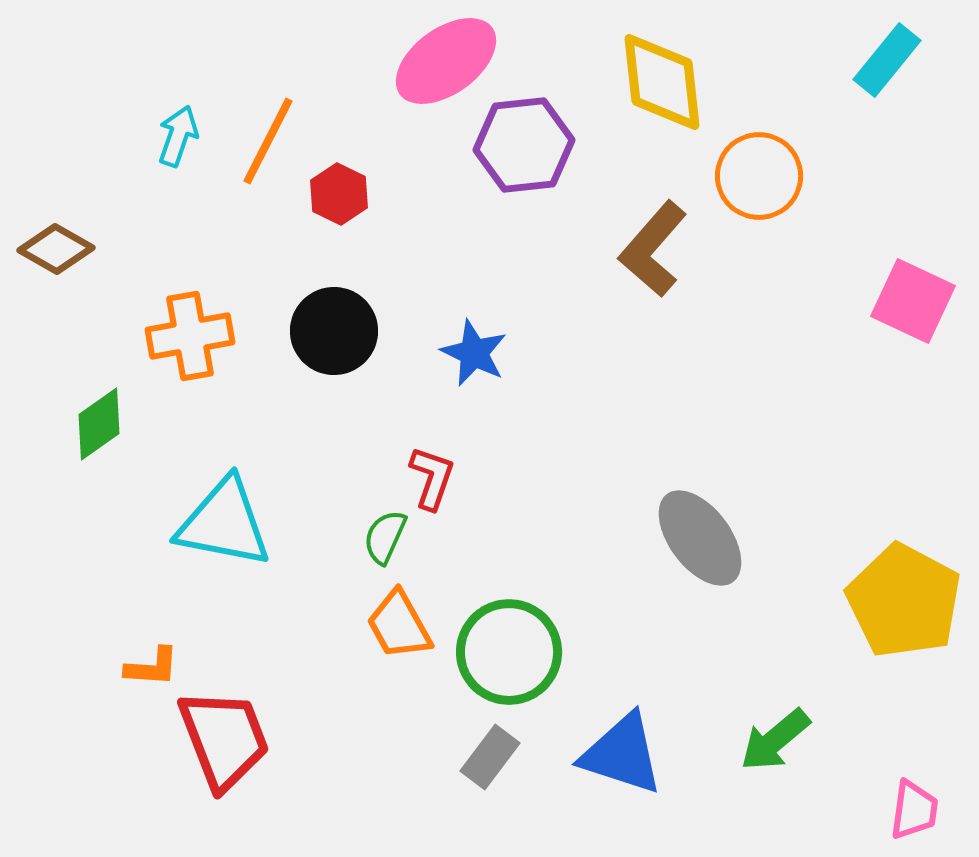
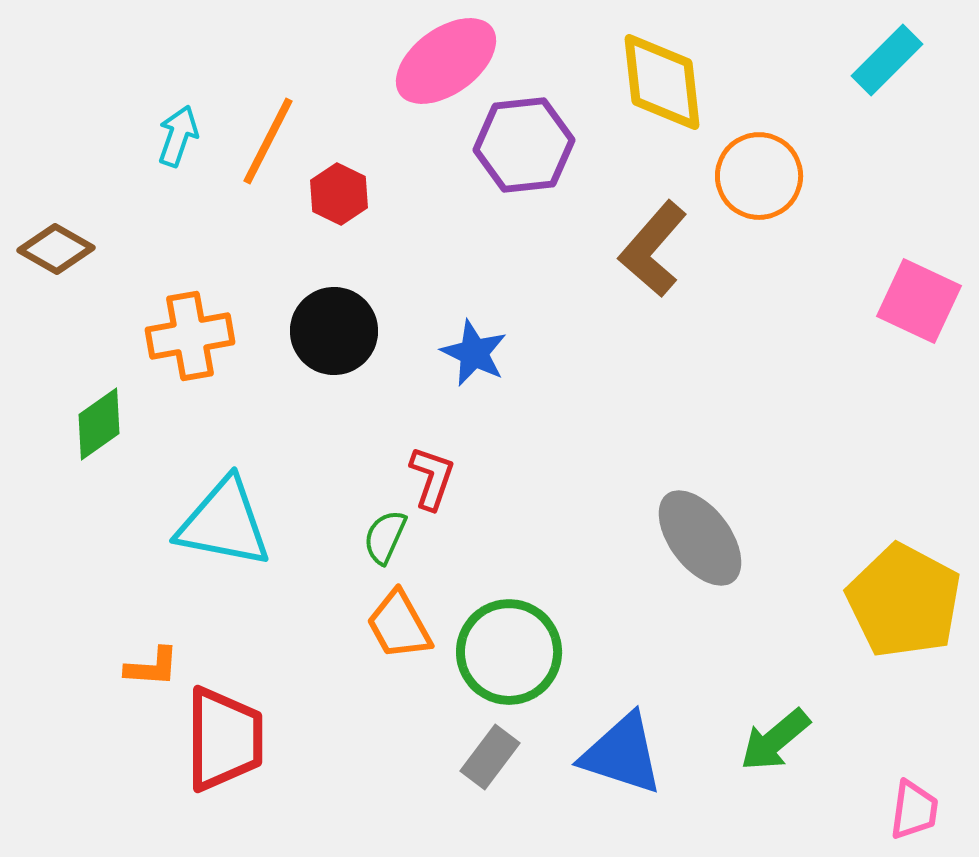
cyan rectangle: rotated 6 degrees clockwise
pink square: moved 6 px right
red trapezoid: rotated 21 degrees clockwise
